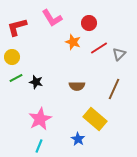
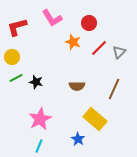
red line: rotated 12 degrees counterclockwise
gray triangle: moved 2 px up
